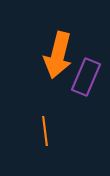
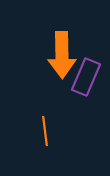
orange arrow: moved 4 px right; rotated 15 degrees counterclockwise
